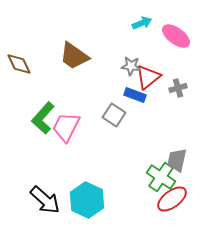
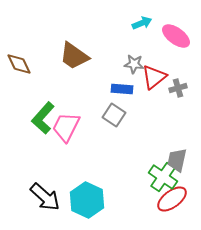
gray star: moved 3 px right, 2 px up
red triangle: moved 6 px right
blue rectangle: moved 13 px left, 6 px up; rotated 15 degrees counterclockwise
green cross: moved 2 px right
black arrow: moved 3 px up
